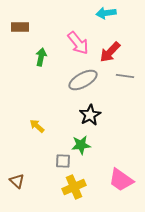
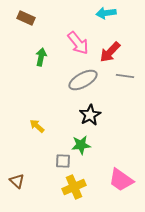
brown rectangle: moved 6 px right, 9 px up; rotated 24 degrees clockwise
